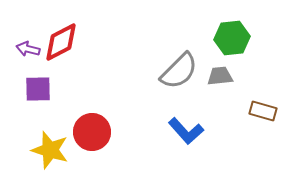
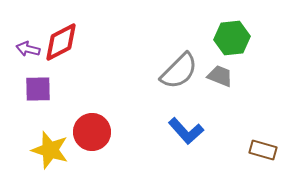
gray trapezoid: rotated 28 degrees clockwise
brown rectangle: moved 39 px down
